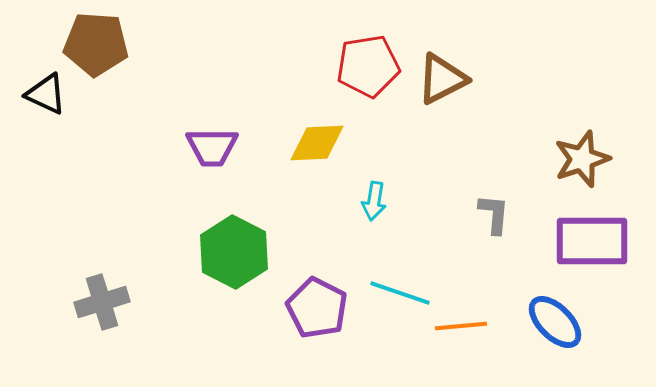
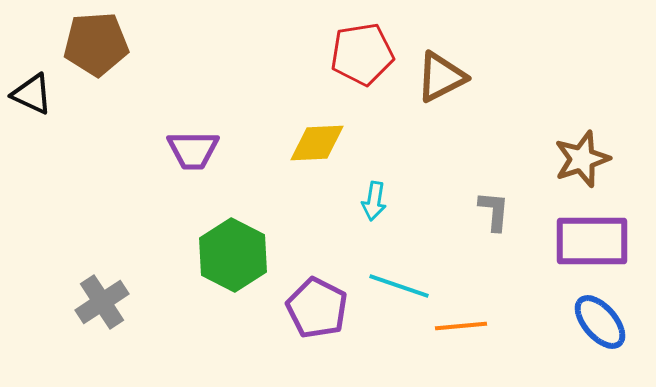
brown pentagon: rotated 8 degrees counterclockwise
red pentagon: moved 6 px left, 12 px up
brown triangle: moved 1 px left, 2 px up
black triangle: moved 14 px left
purple trapezoid: moved 19 px left, 3 px down
gray L-shape: moved 3 px up
green hexagon: moved 1 px left, 3 px down
cyan line: moved 1 px left, 7 px up
gray cross: rotated 16 degrees counterclockwise
blue ellipse: moved 45 px right; rotated 4 degrees clockwise
